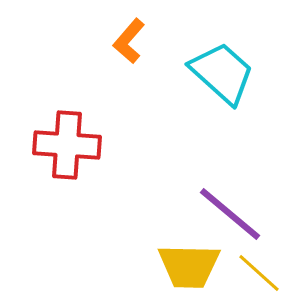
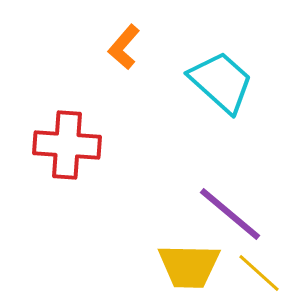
orange L-shape: moved 5 px left, 6 px down
cyan trapezoid: moved 1 px left, 9 px down
